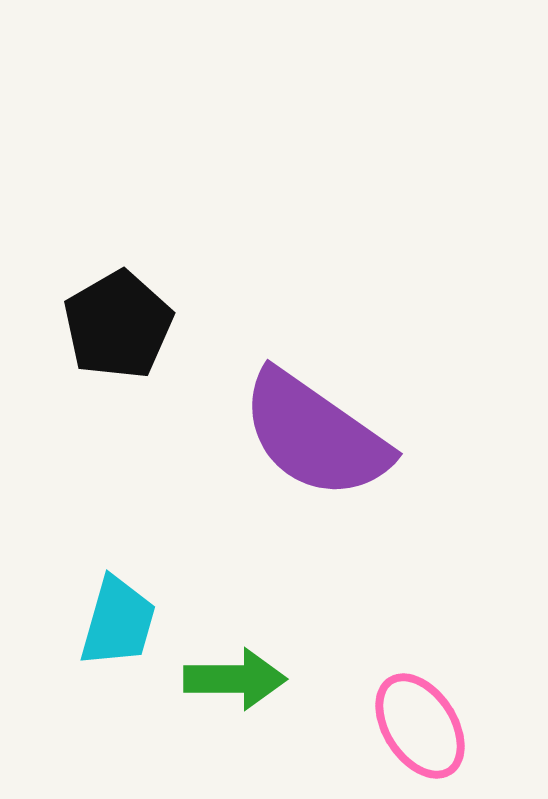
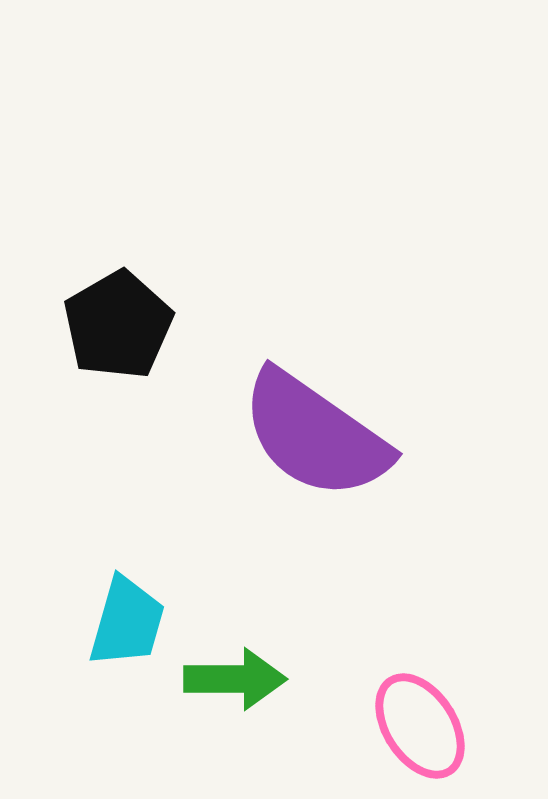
cyan trapezoid: moved 9 px right
